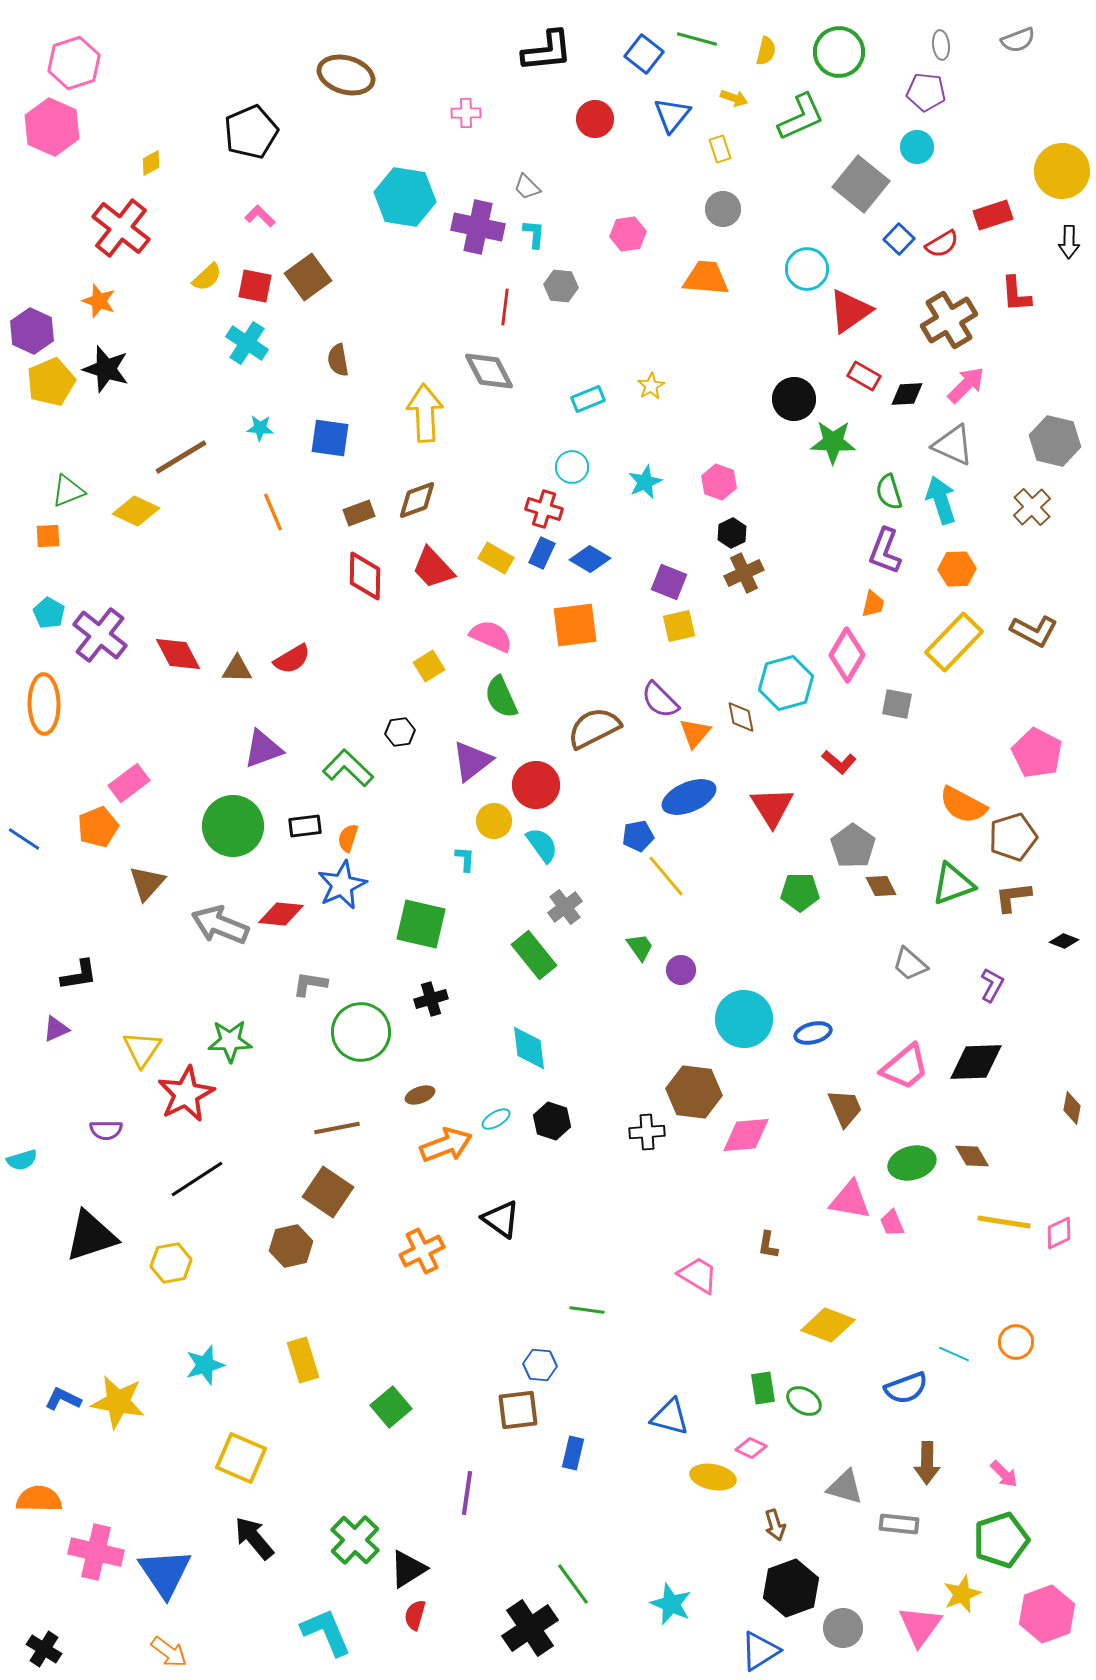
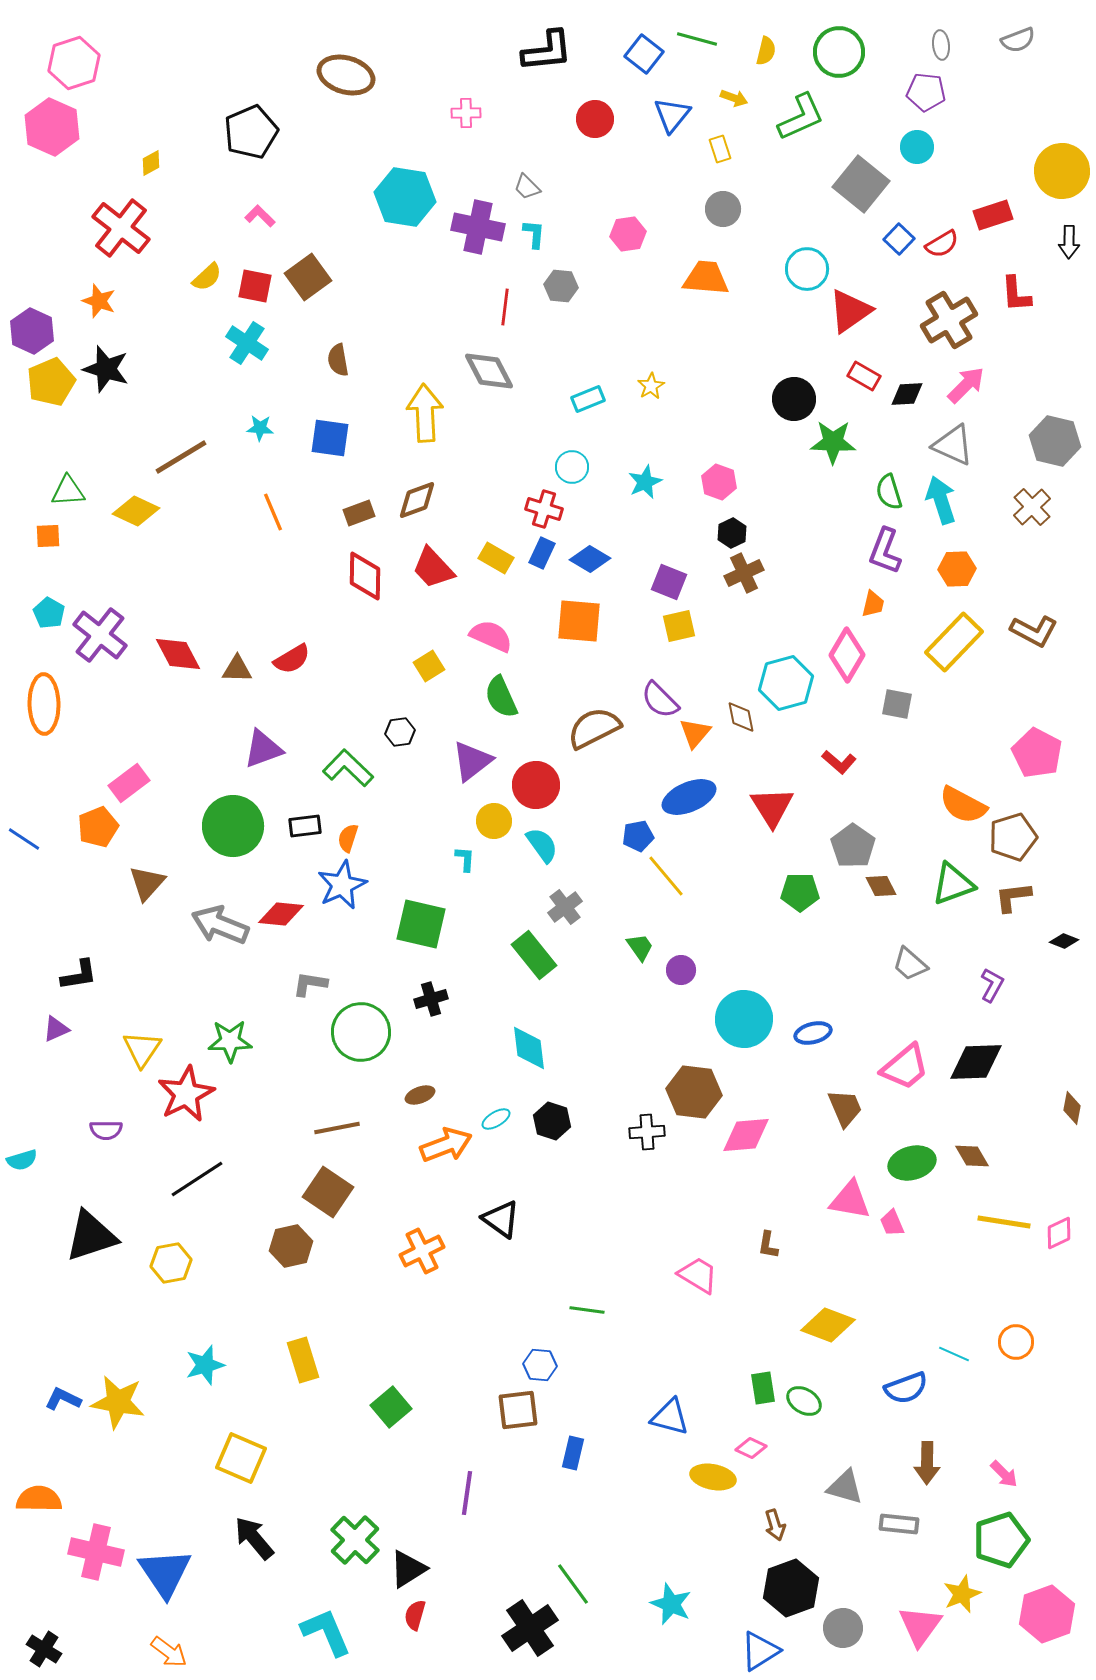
green triangle at (68, 491): rotated 18 degrees clockwise
orange square at (575, 625): moved 4 px right, 4 px up; rotated 12 degrees clockwise
